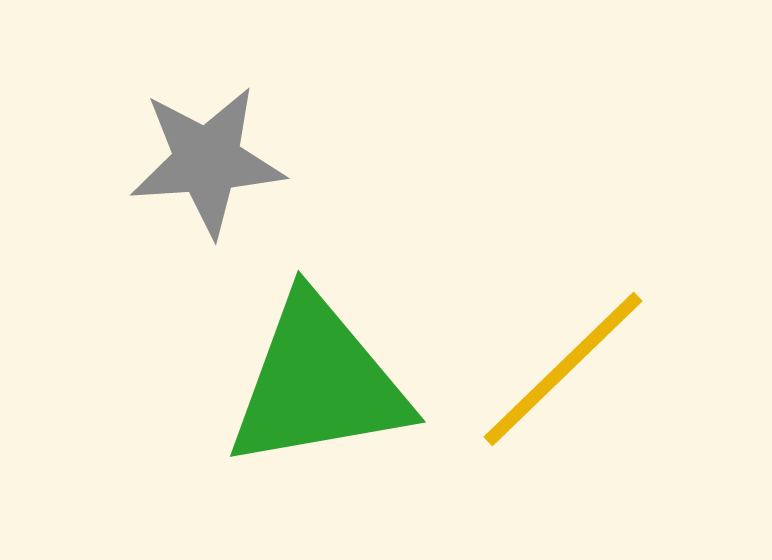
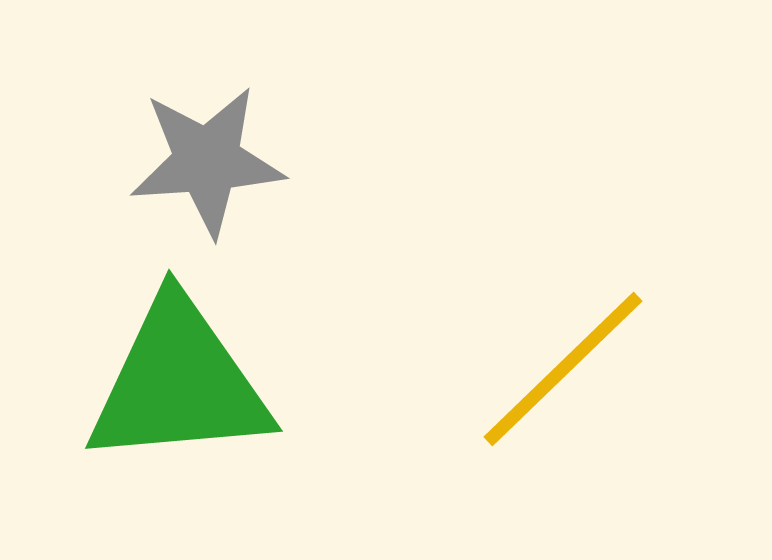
green triangle: moved 139 px left; rotated 5 degrees clockwise
